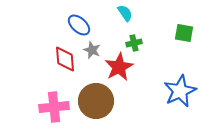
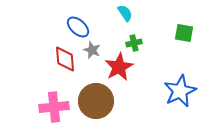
blue ellipse: moved 1 px left, 2 px down
